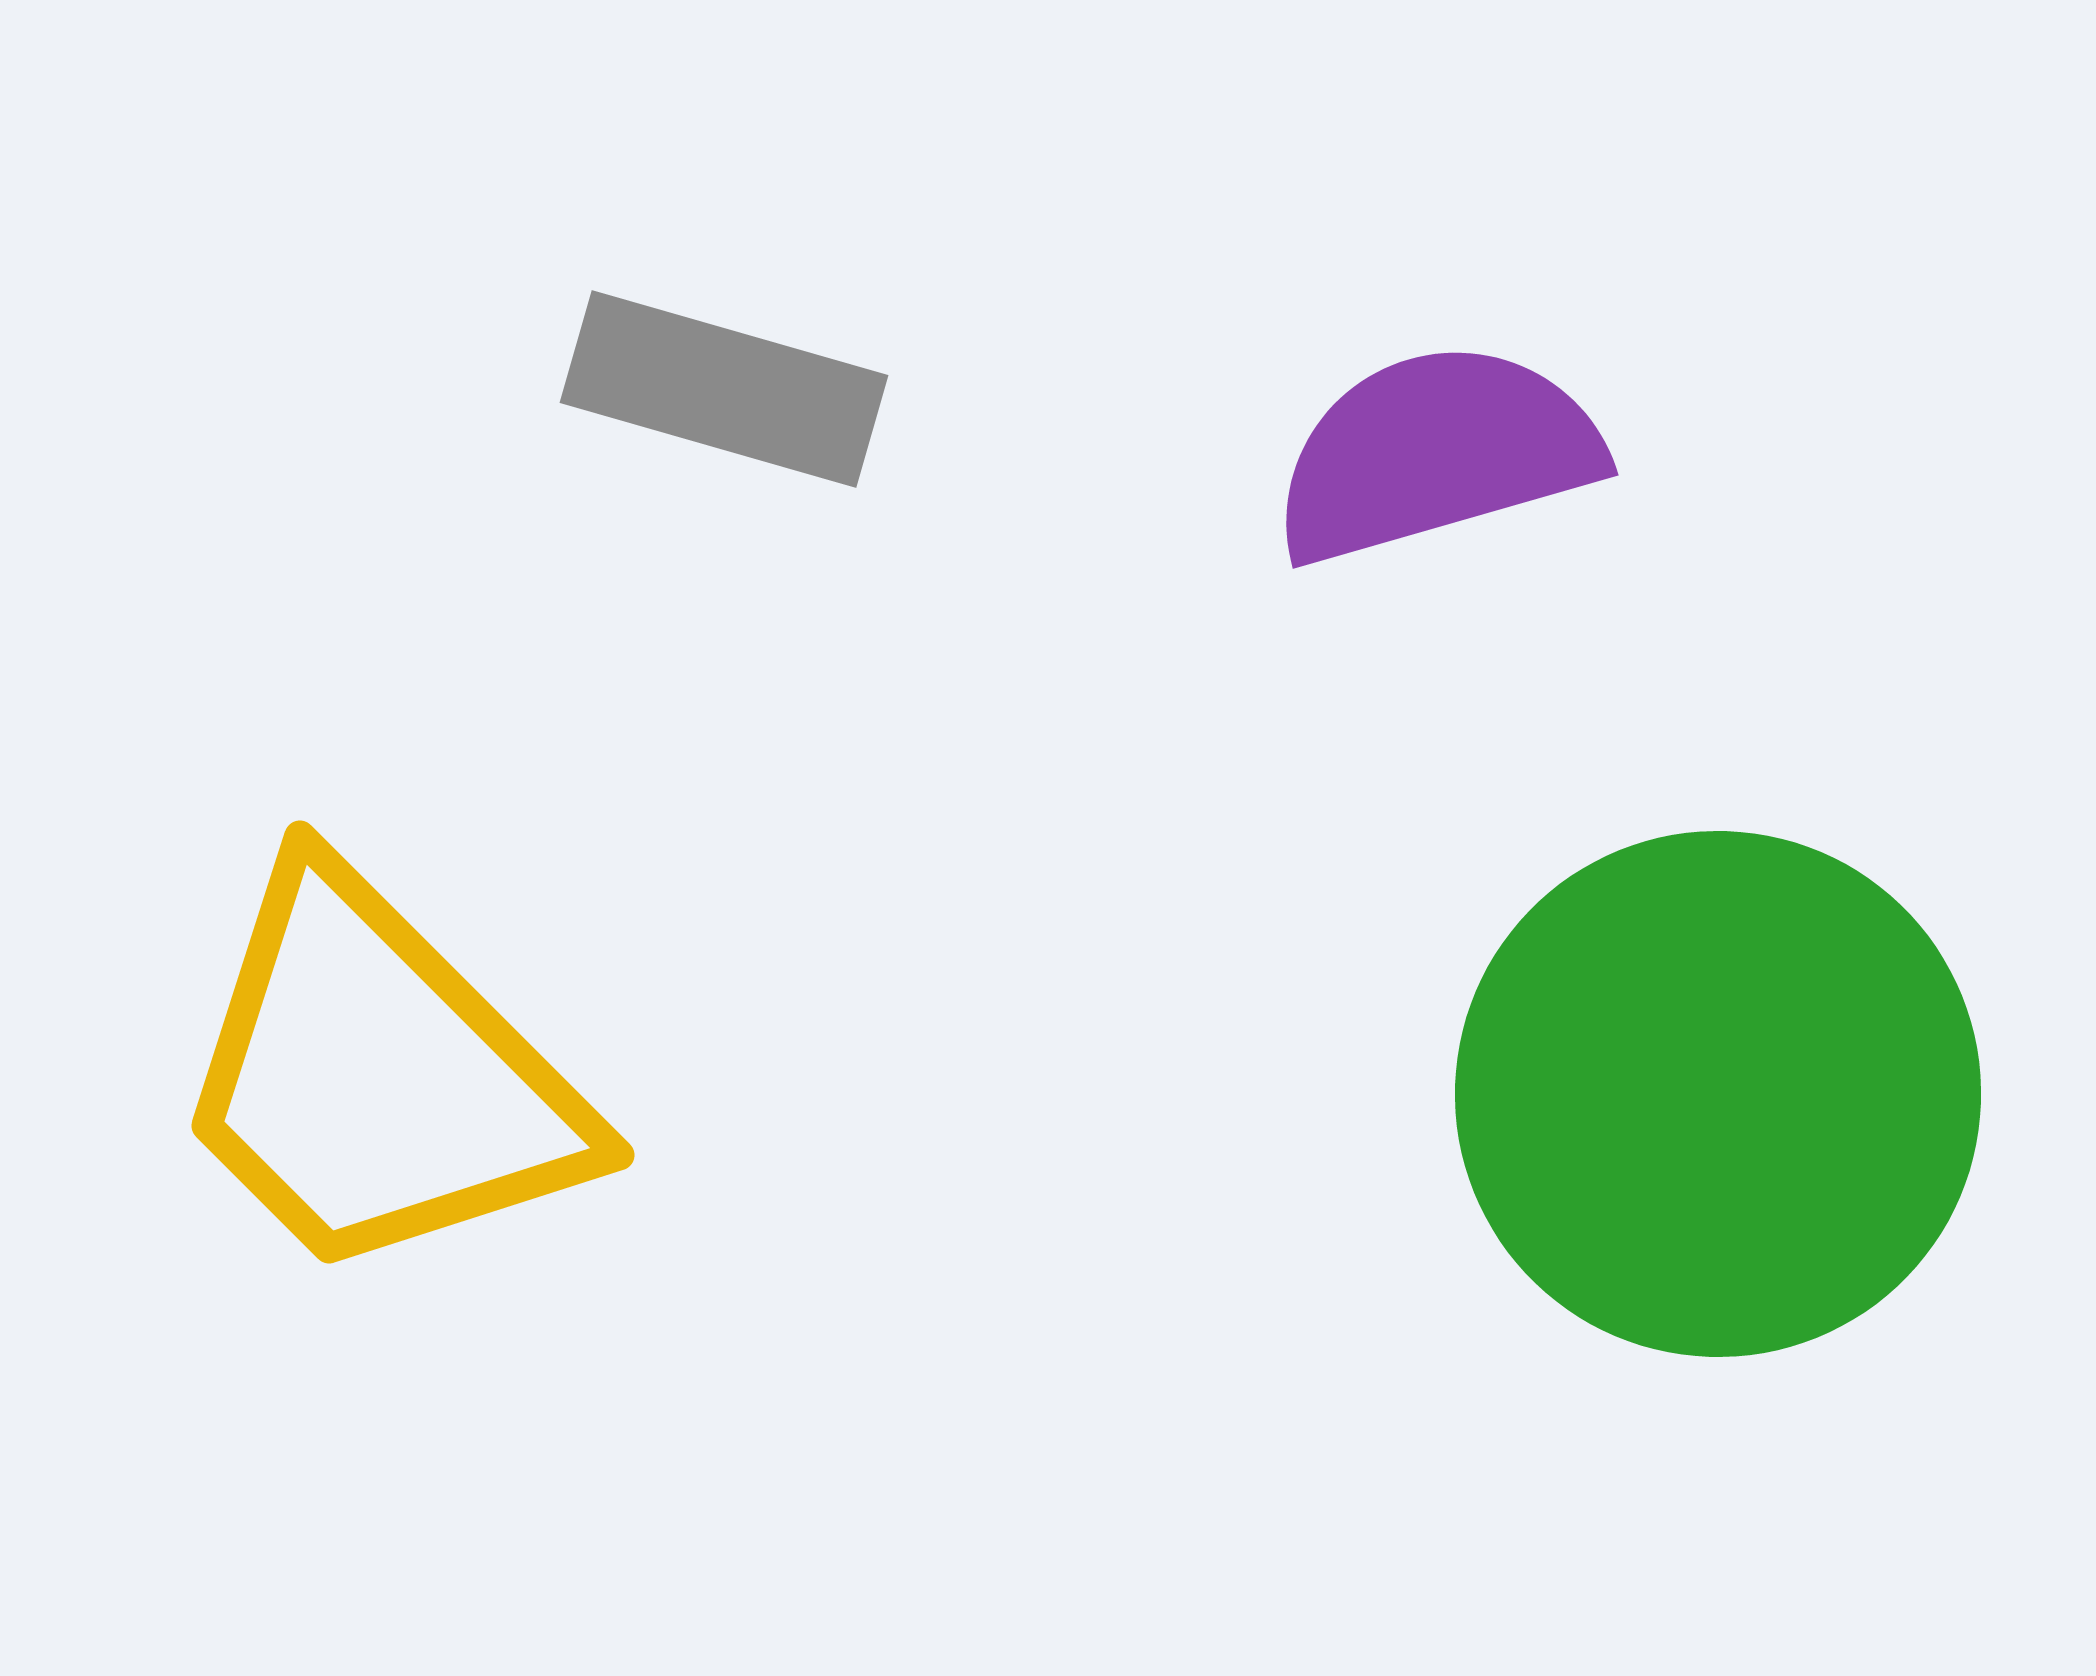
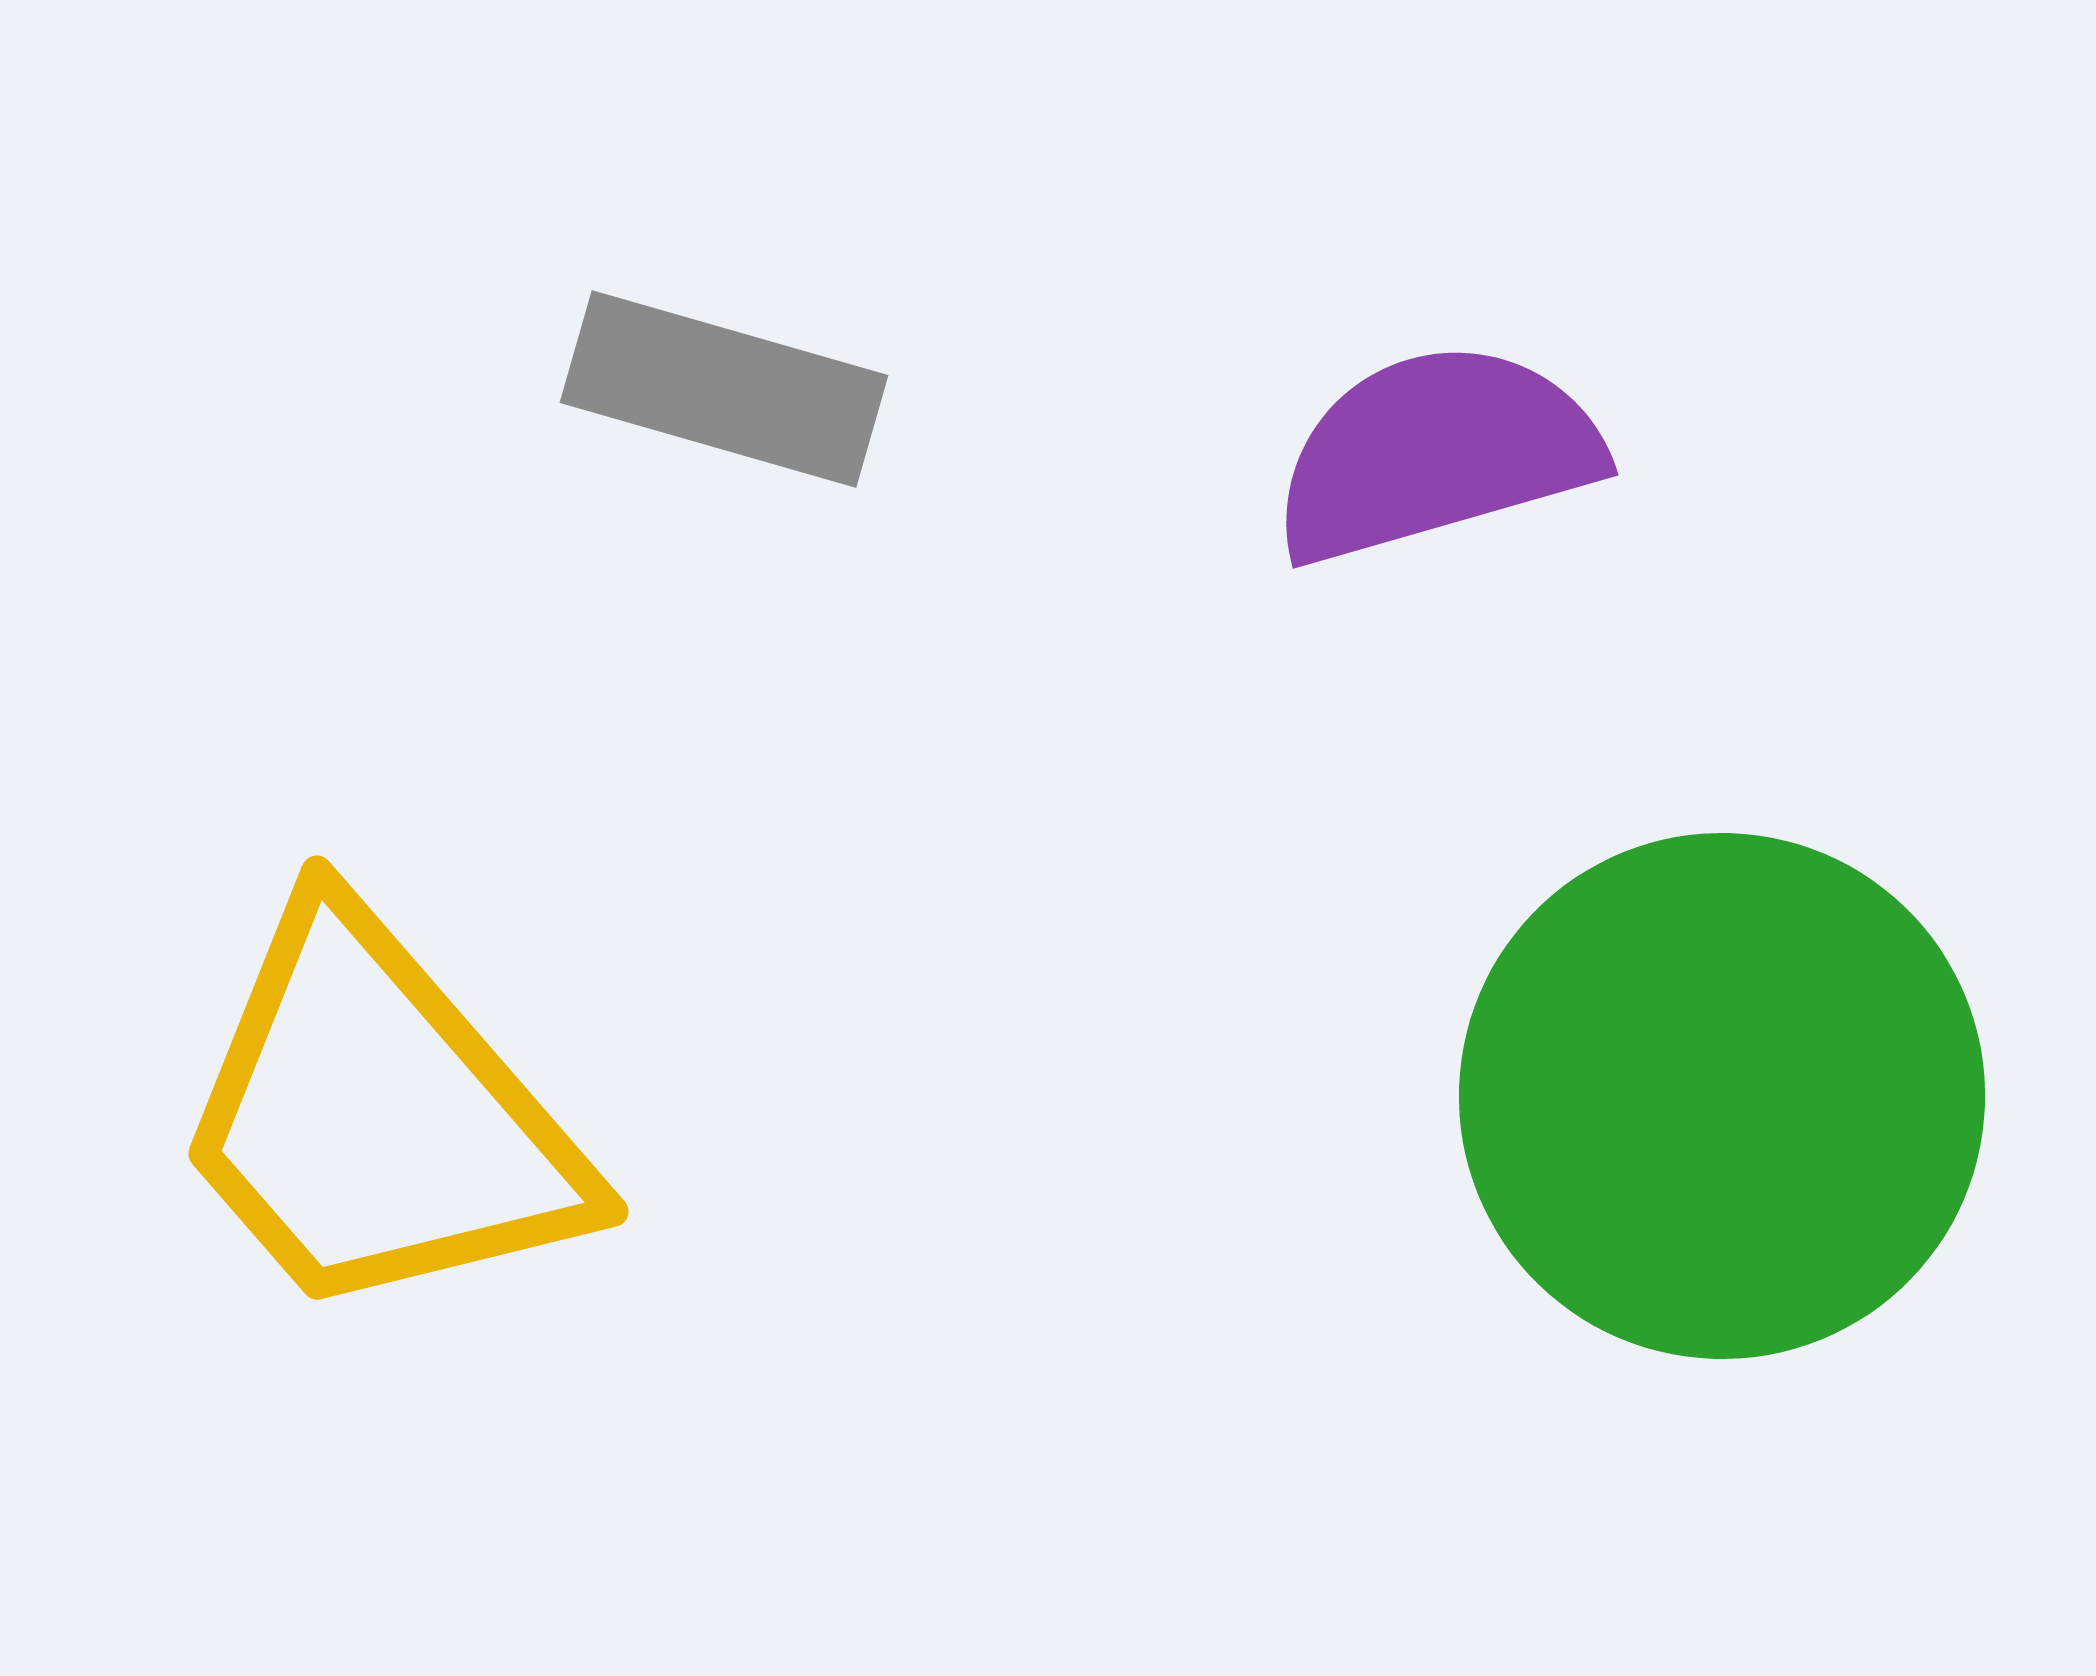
yellow trapezoid: moved 40 px down; rotated 4 degrees clockwise
green circle: moved 4 px right, 2 px down
